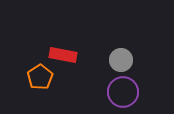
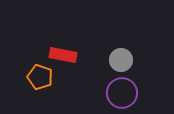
orange pentagon: rotated 20 degrees counterclockwise
purple circle: moved 1 px left, 1 px down
